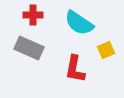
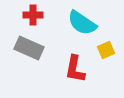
cyan semicircle: moved 3 px right
